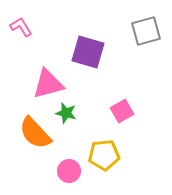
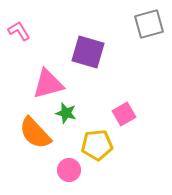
pink L-shape: moved 2 px left, 4 px down
gray square: moved 3 px right, 7 px up
pink square: moved 2 px right, 3 px down
yellow pentagon: moved 7 px left, 10 px up
pink circle: moved 1 px up
